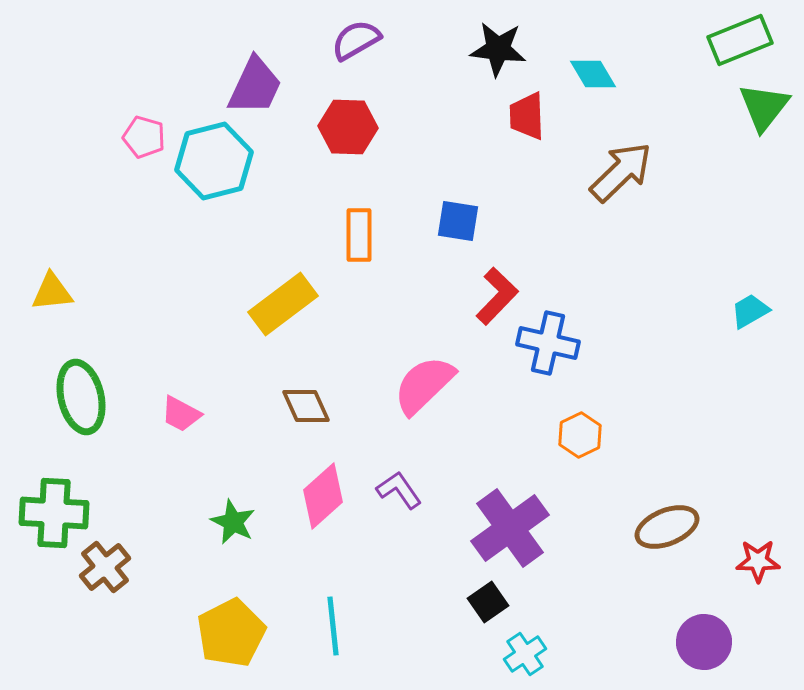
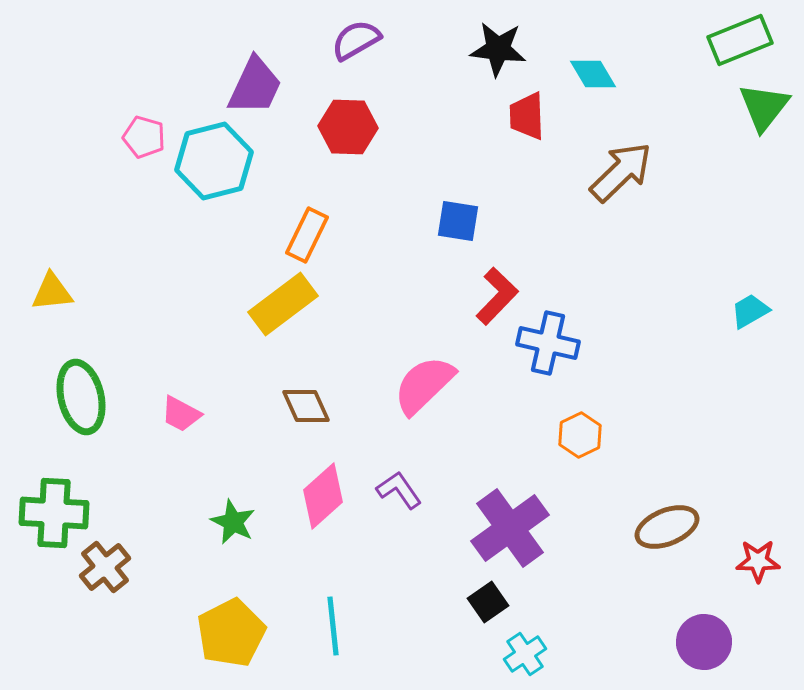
orange rectangle: moved 52 px left; rotated 26 degrees clockwise
